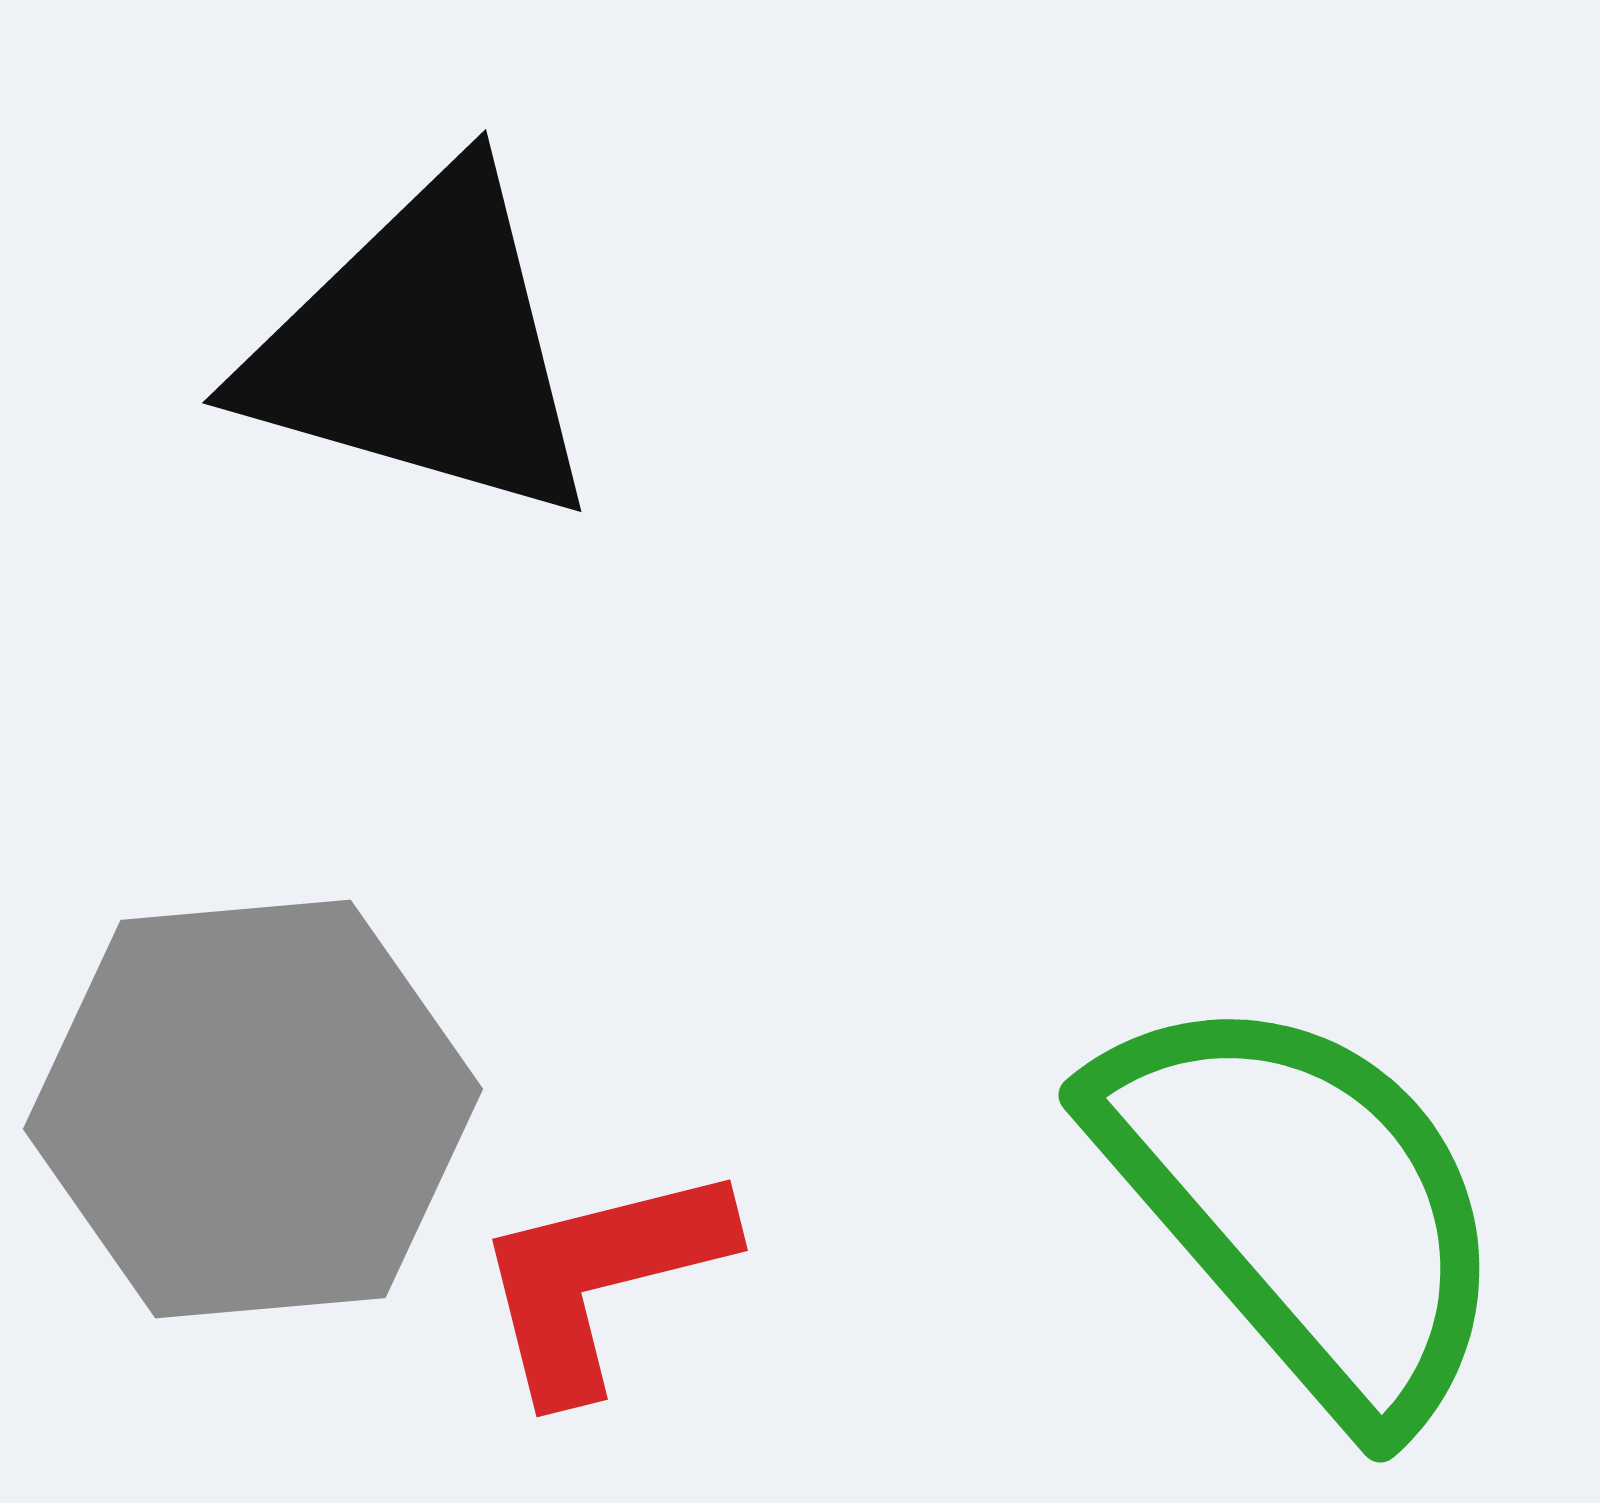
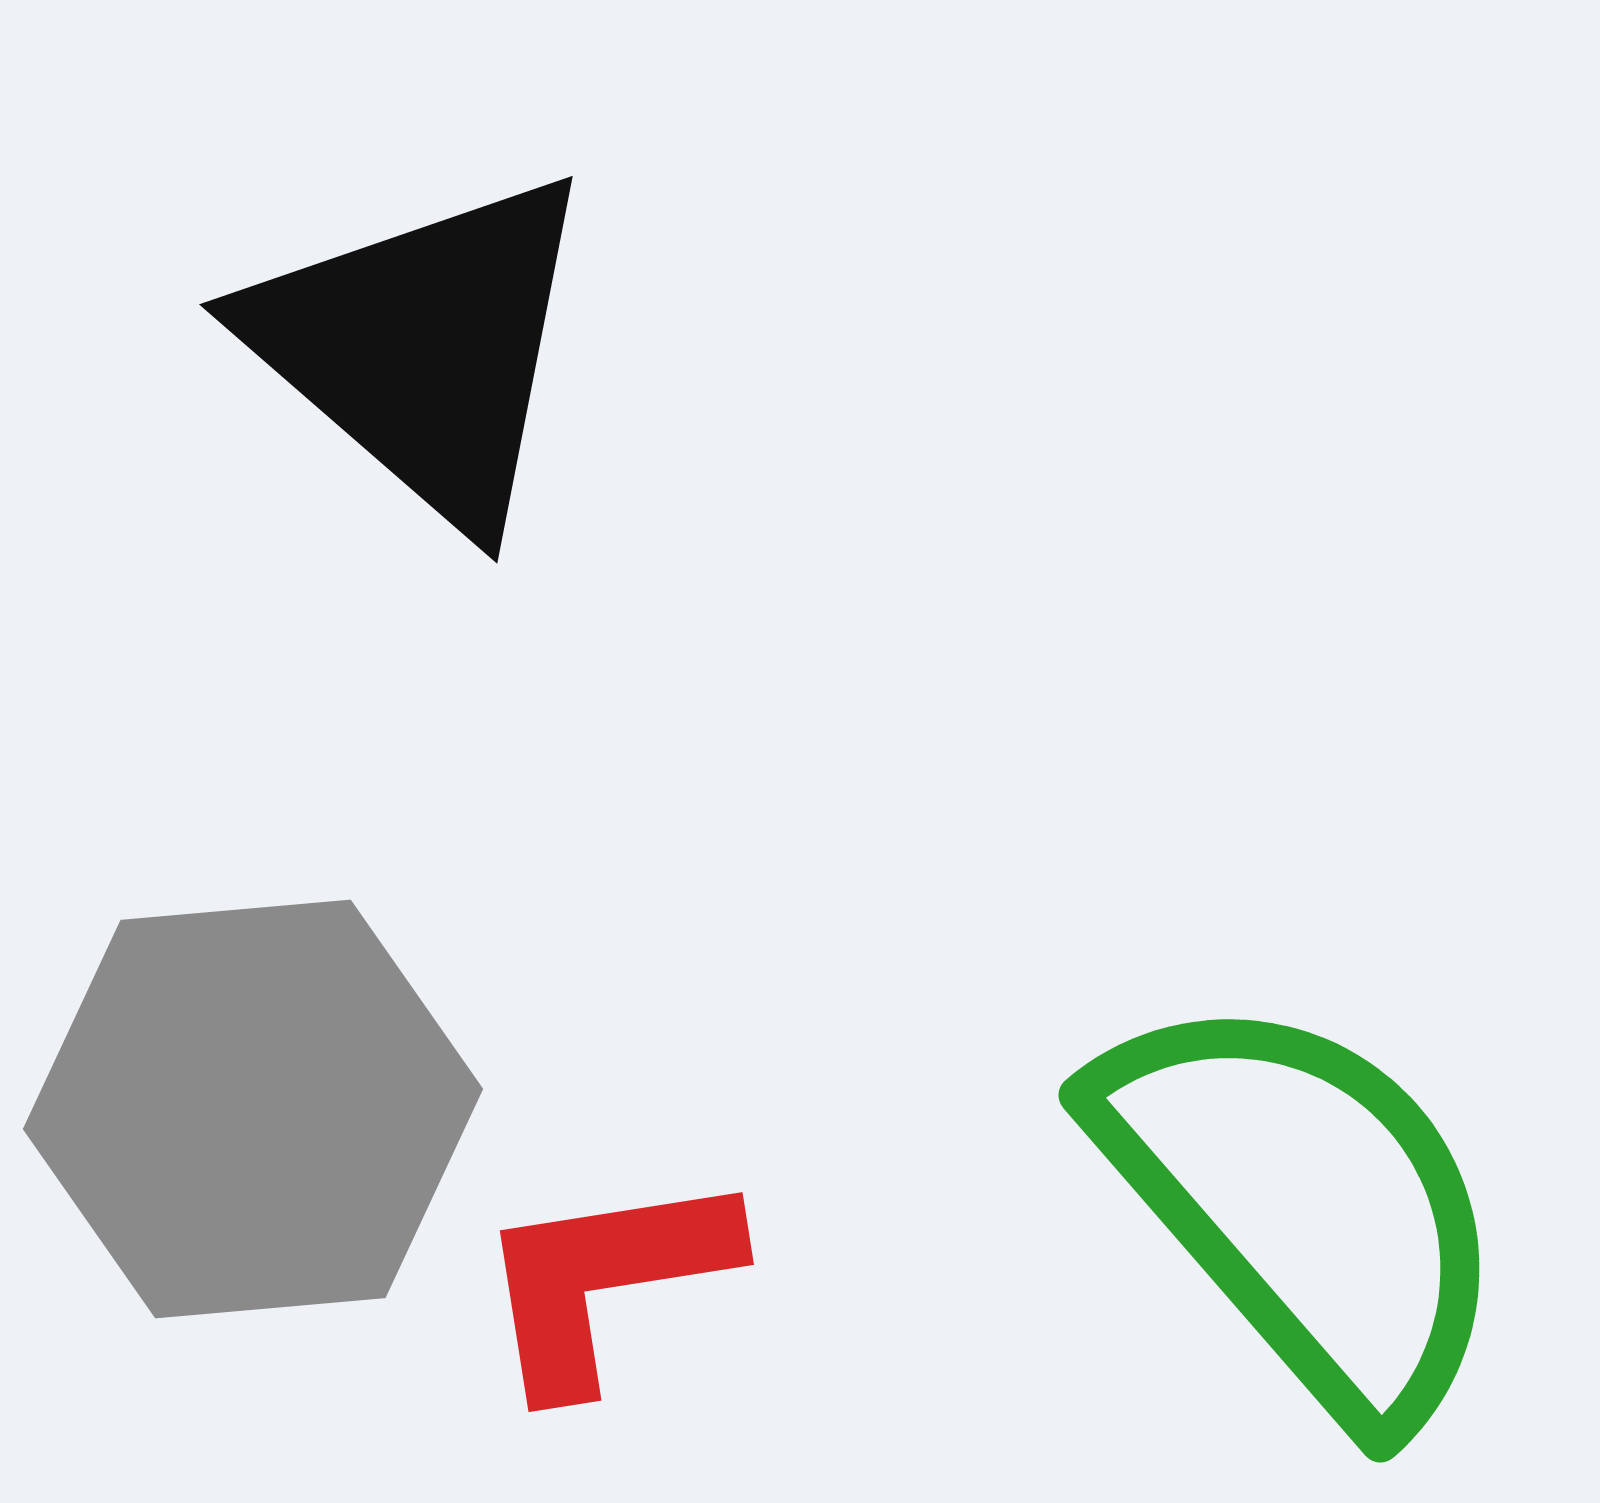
black triangle: rotated 25 degrees clockwise
red L-shape: moved 4 px right, 1 px down; rotated 5 degrees clockwise
